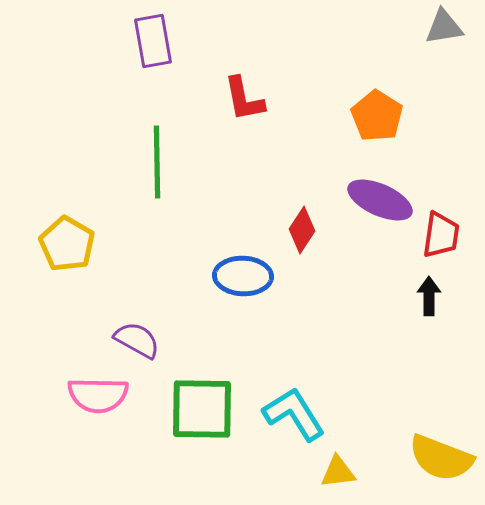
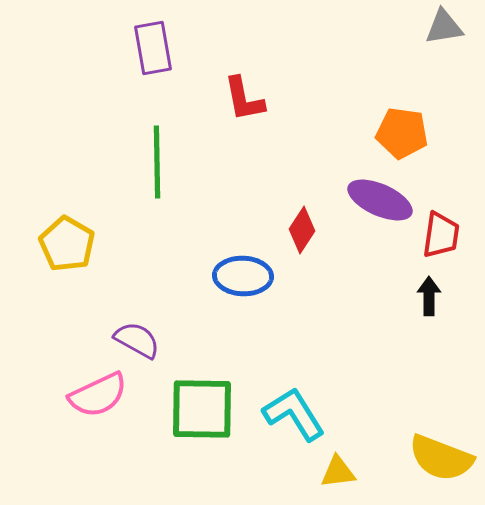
purple rectangle: moved 7 px down
orange pentagon: moved 25 px right, 17 px down; rotated 24 degrees counterclockwise
pink semicircle: rotated 26 degrees counterclockwise
